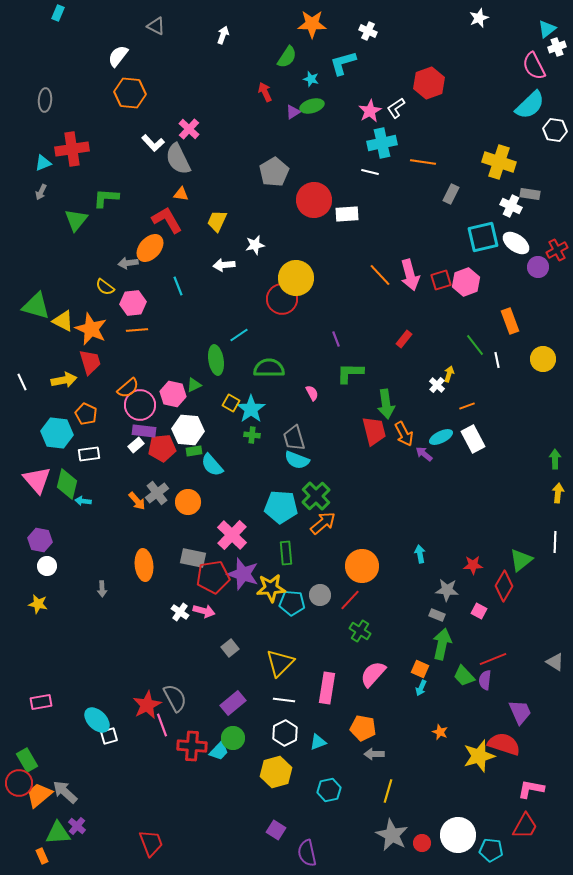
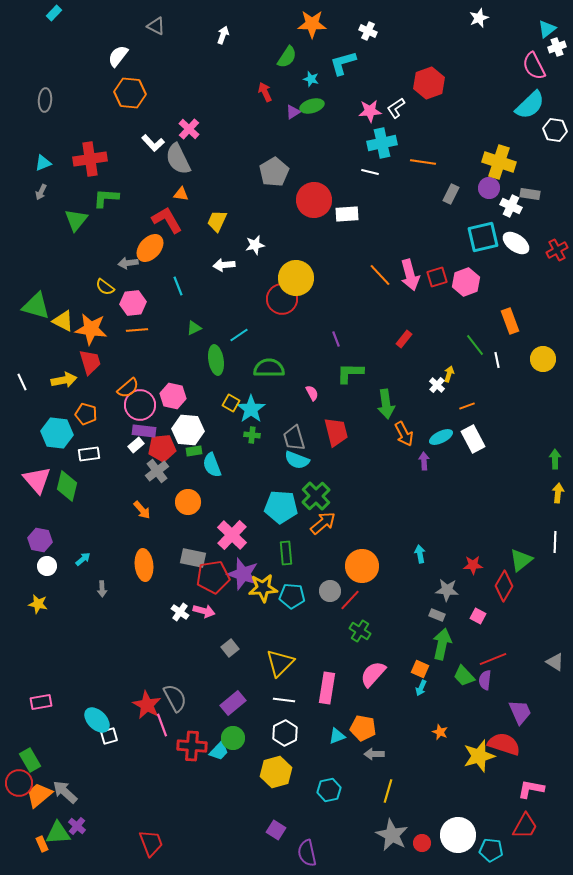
cyan rectangle at (58, 13): moved 4 px left; rotated 21 degrees clockwise
pink star at (370, 111): rotated 25 degrees clockwise
red cross at (72, 149): moved 18 px right, 10 px down
purple circle at (538, 267): moved 49 px left, 79 px up
red square at (441, 280): moved 4 px left, 3 px up
orange star at (91, 329): rotated 16 degrees counterclockwise
green triangle at (194, 385): moved 57 px up
pink hexagon at (173, 394): moved 2 px down
orange pentagon at (86, 414): rotated 10 degrees counterclockwise
red trapezoid at (374, 431): moved 38 px left, 1 px down
purple arrow at (424, 454): moved 7 px down; rotated 48 degrees clockwise
cyan semicircle at (212, 465): rotated 20 degrees clockwise
green diamond at (67, 484): moved 2 px down
gray cross at (157, 493): moved 22 px up
cyan arrow at (83, 501): moved 58 px down; rotated 133 degrees clockwise
orange arrow at (137, 501): moved 5 px right, 9 px down
yellow star at (271, 588): moved 8 px left
gray circle at (320, 595): moved 10 px right, 4 px up
cyan pentagon at (292, 603): moved 7 px up
pink square at (479, 611): moved 1 px left, 5 px down
red star at (147, 705): rotated 16 degrees counterclockwise
cyan triangle at (318, 742): moved 19 px right, 6 px up
green rectangle at (27, 760): moved 3 px right
orange rectangle at (42, 856): moved 12 px up
